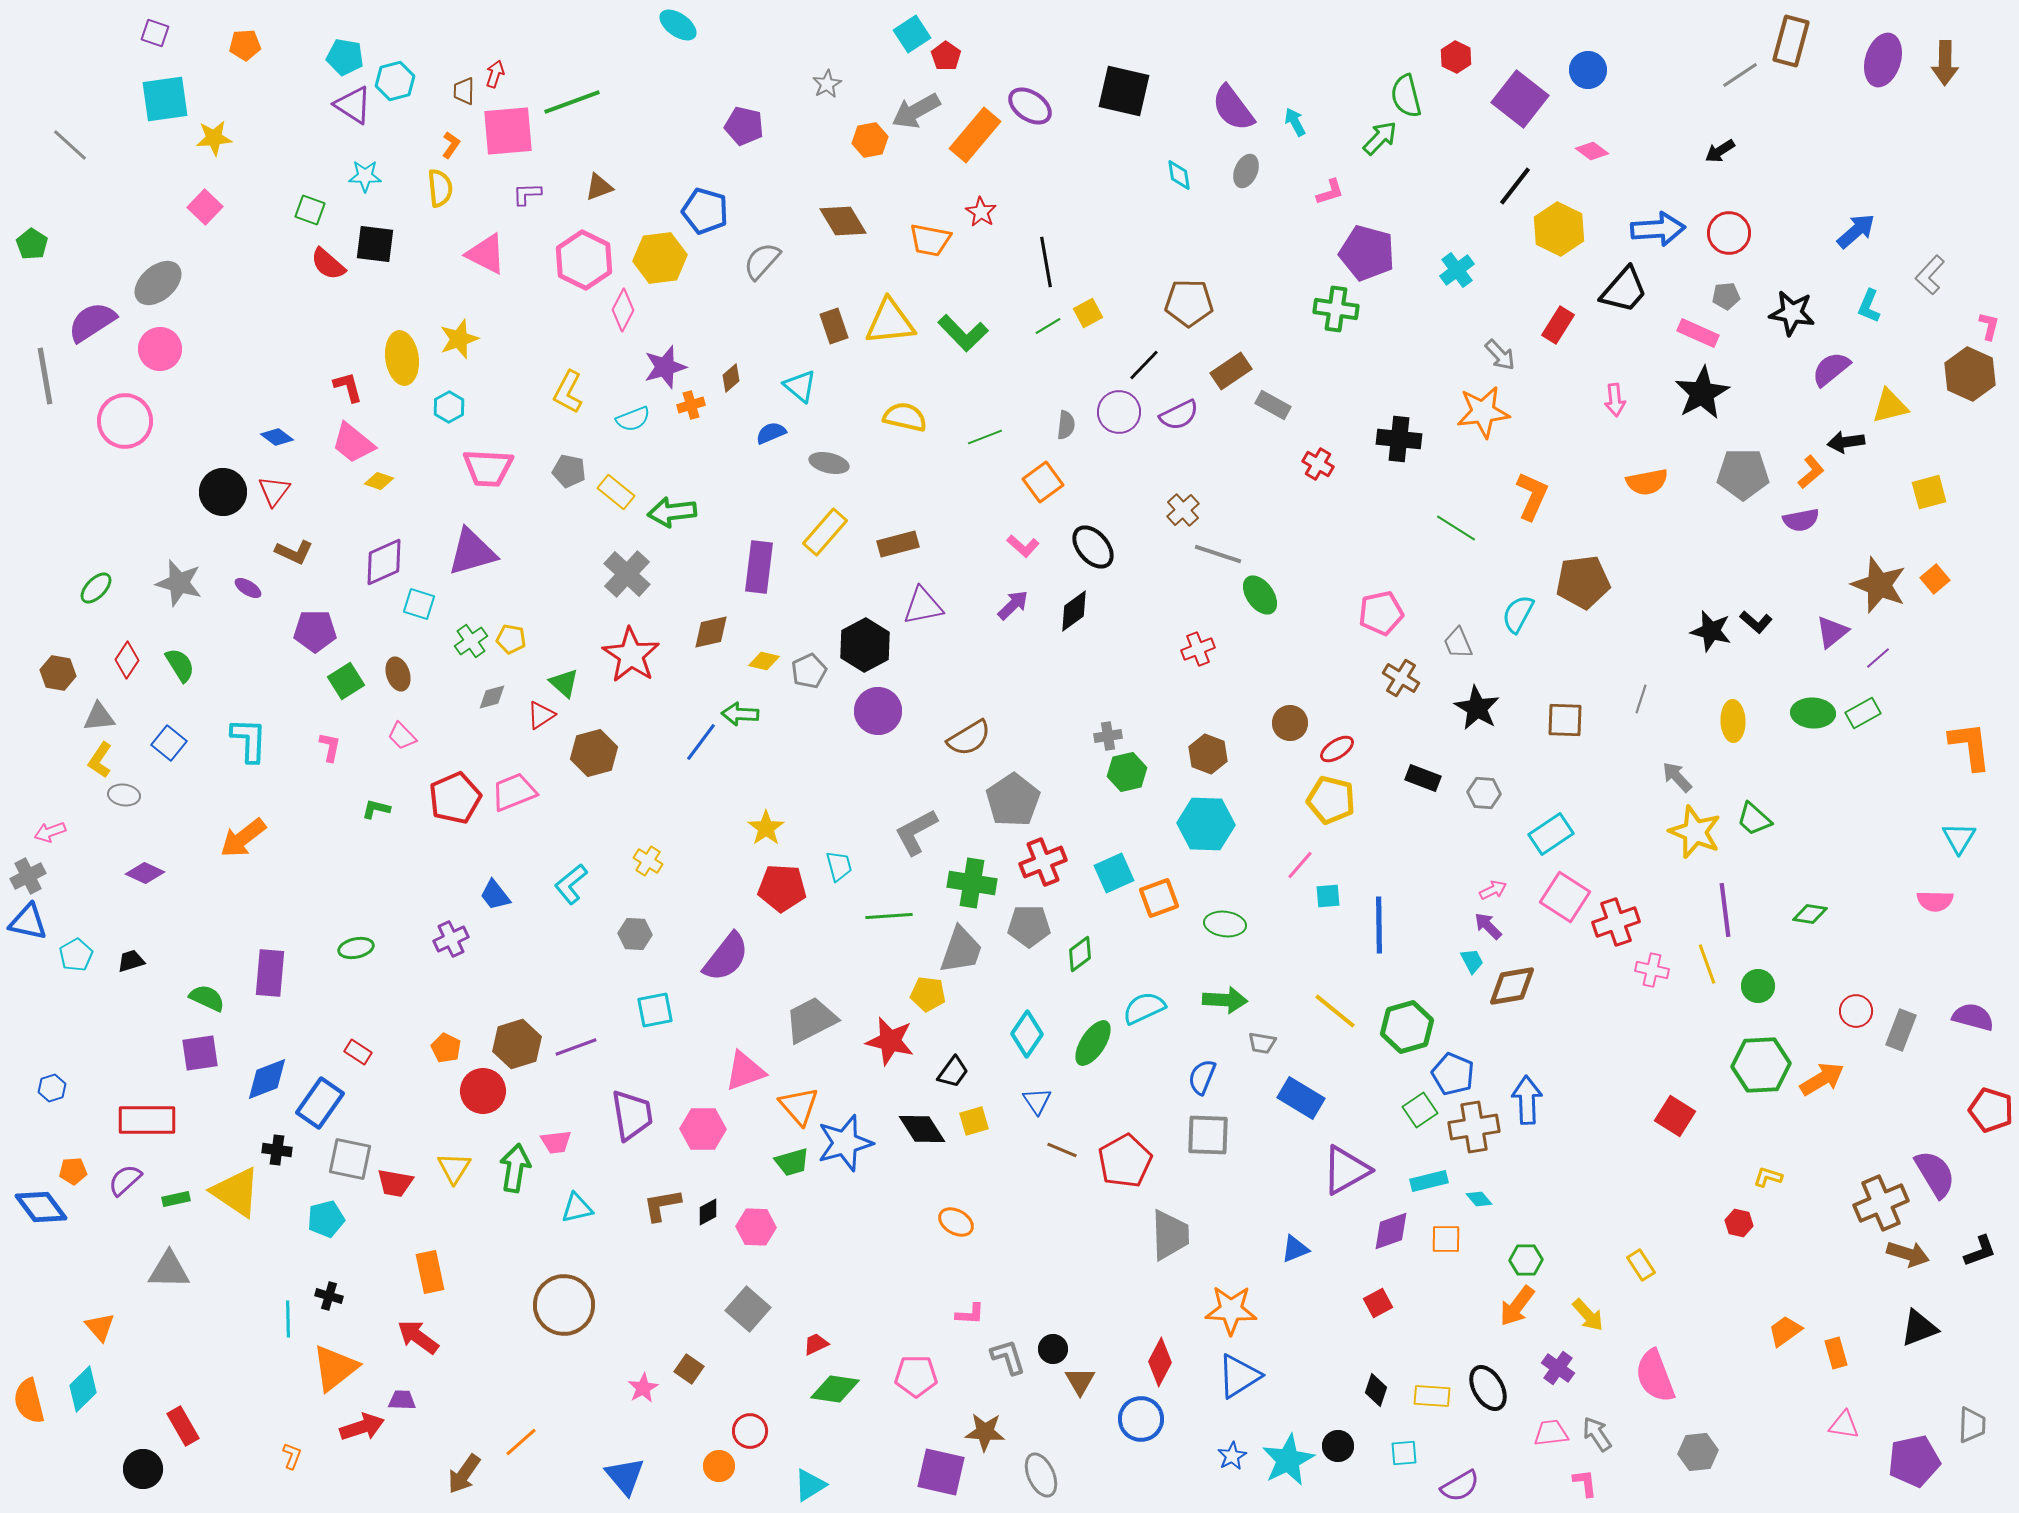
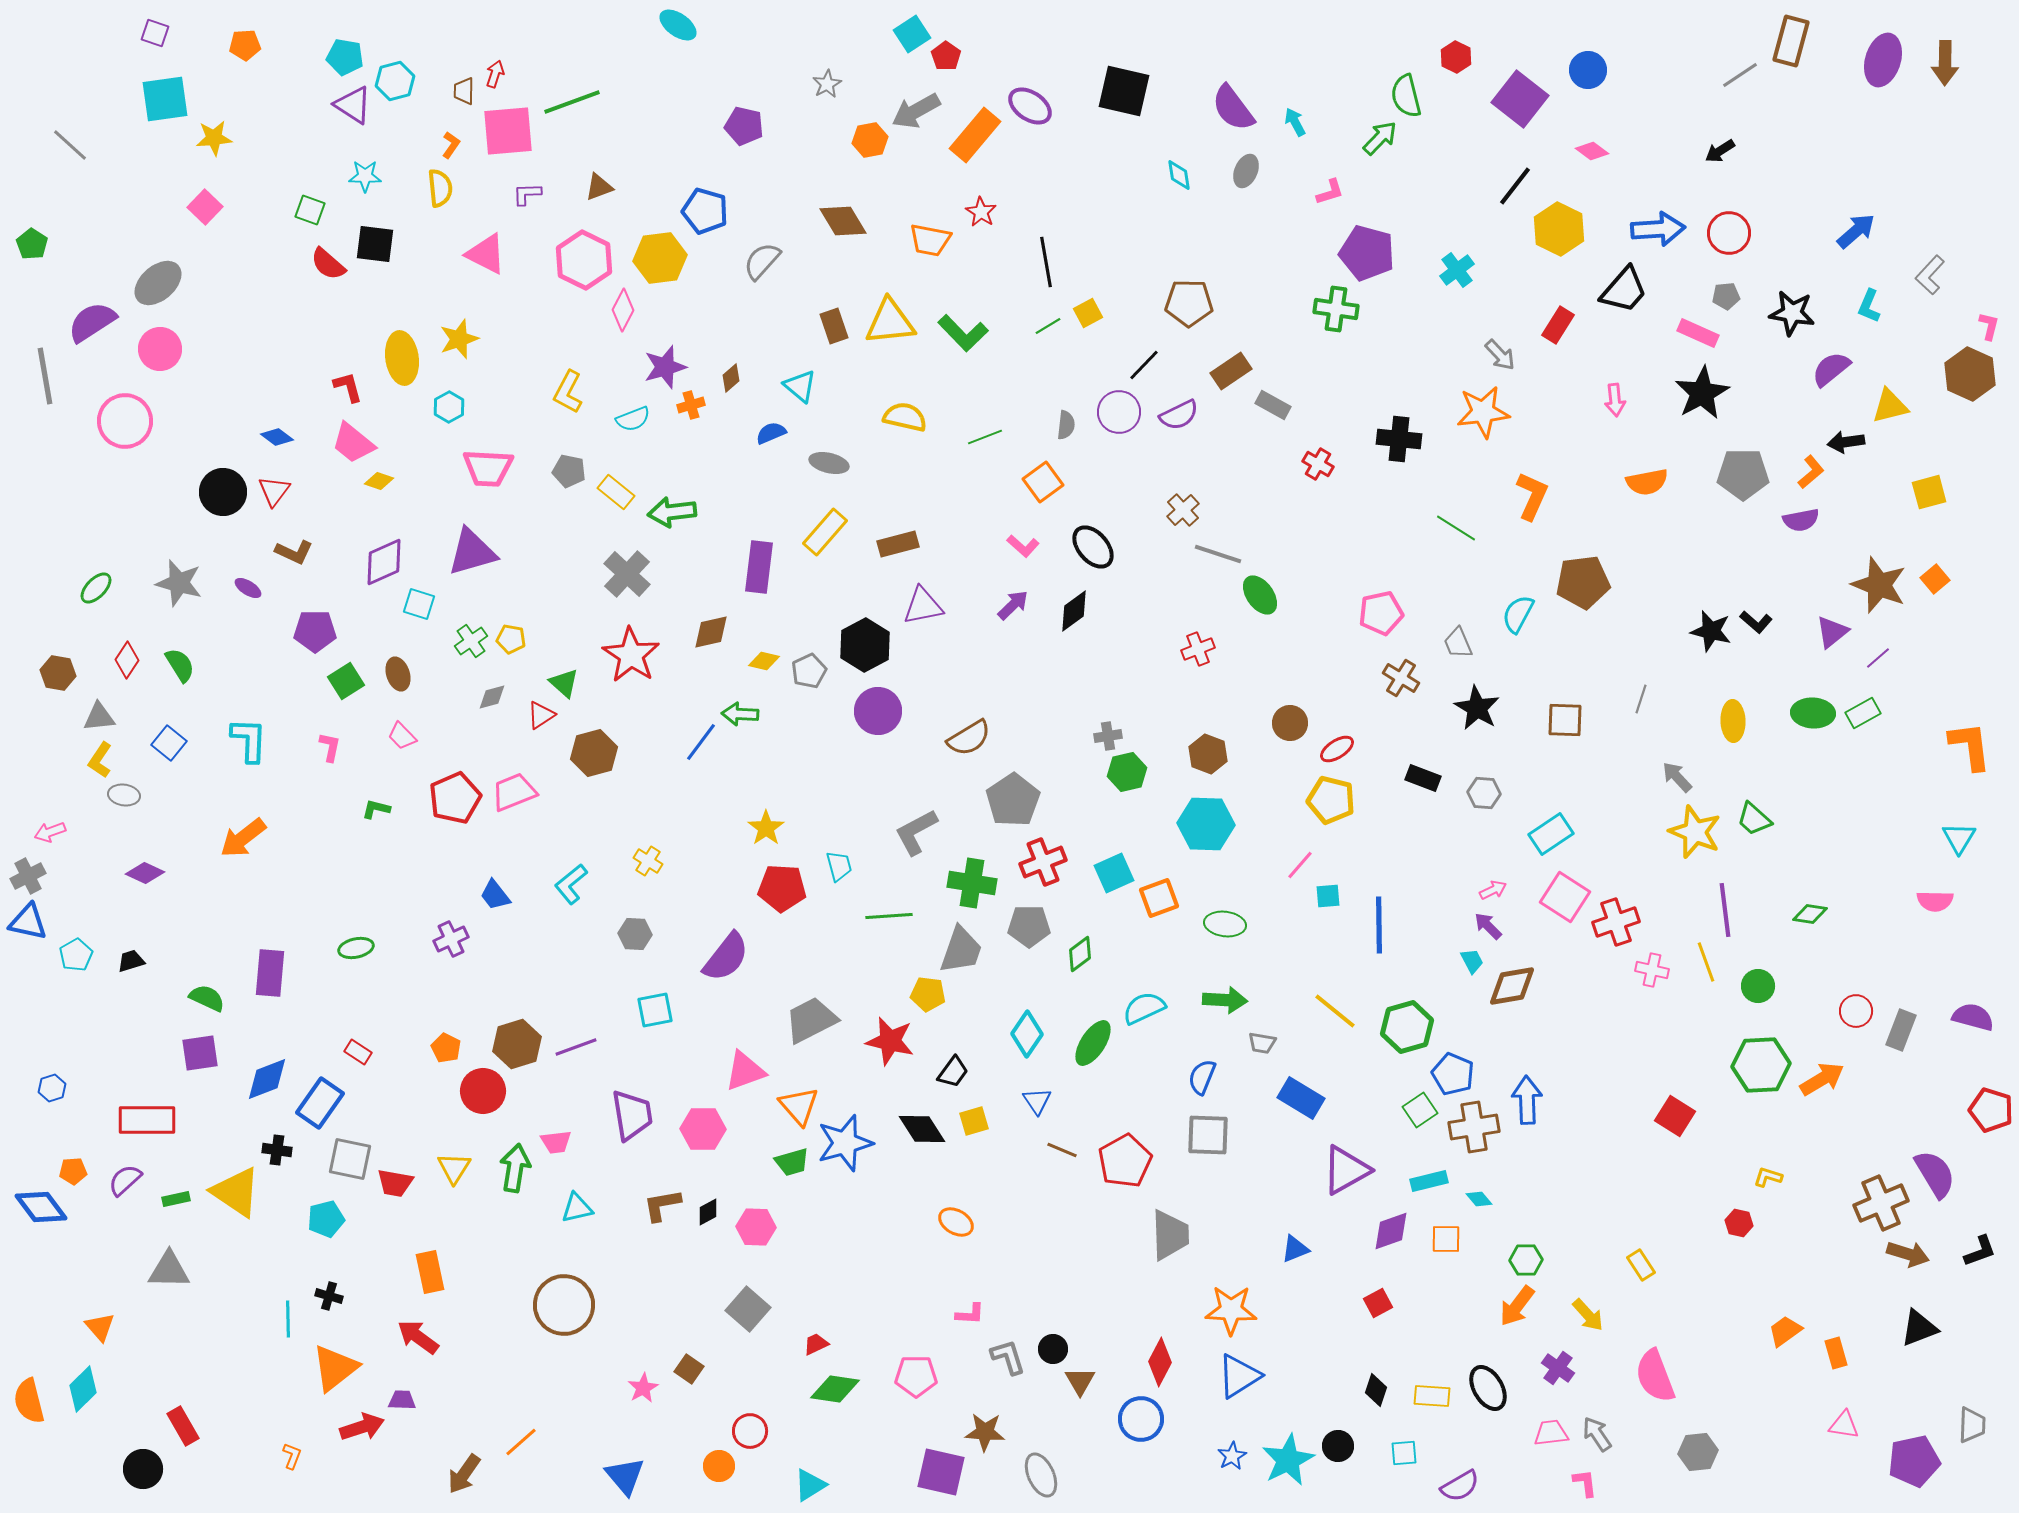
yellow line at (1707, 964): moved 1 px left, 2 px up
